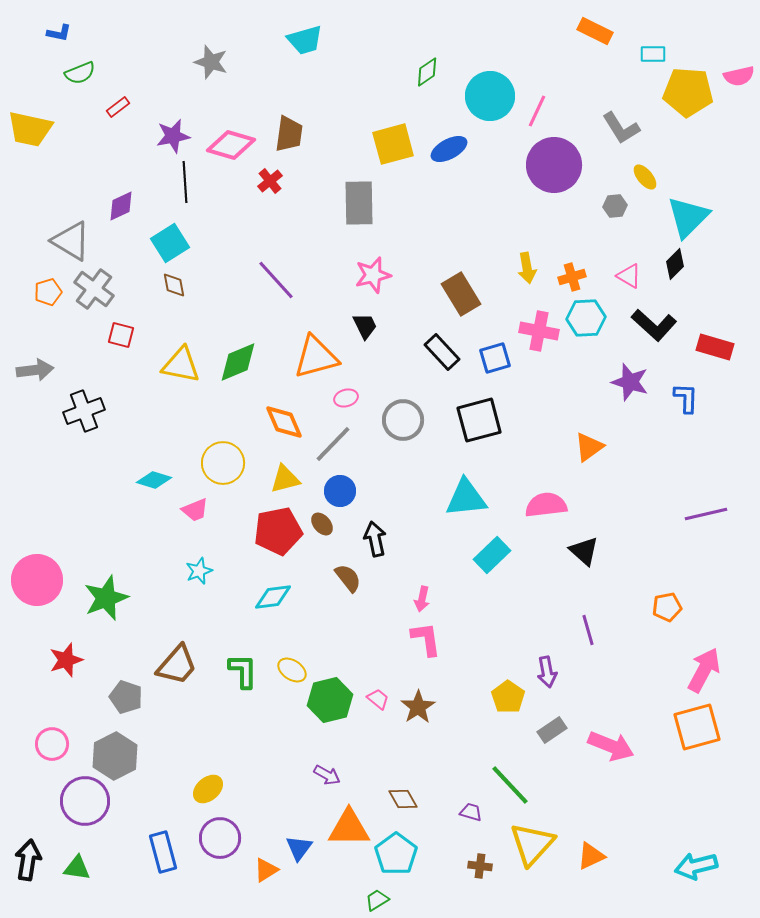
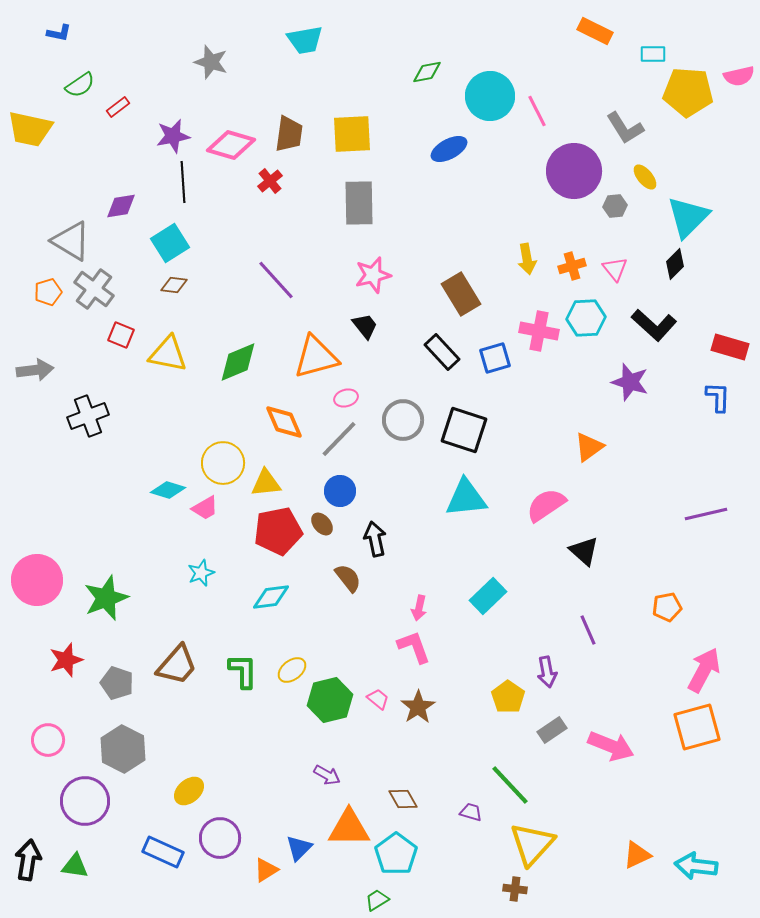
cyan trapezoid at (305, 40): rotated 6 degrees clockwise
green diamond at (427, 72): rotated 24 degrees clockwise
green semicircle at (80, 73): moved 12 px down; rotated 12 degrees counterclockwise
pink line at (537, 111): rotated 52 degrees counterclockwise
gray L-shape at (621, 128): moved 4 px right
yellow square at (393, 144): moved 41 px left, 10 px up; rotated 12 degrees clockwise
purple circle at (554, 165): moved 20 px right, 6 px down
black line at (185, 182): moved 2 px left
purple diamond at (121, 206): rotated 16 degrees clockwise
yellow arrow at (527, 268): moved 9 px up
pink triangle at (629, 276): moved 14 px left, 7 px up; rotated 20 degrees clockwise
orange cross at (572, 277): moved 11 px up
brown diamond at (174, 285): rotated 72 degrees counterclockwise
black trapezoid at (365, 326): rotated 12 degrees counterclockwise
red square at (121, 335): rotated 8 degrees clockwise
red rectangle at (715, 347): moved 15 px right
yellow triangle at (181, 365): moved 13 px left, 11 px up
blue L-shape at (686, 398): moved 32 px right, 1 px up
black cross at (84, 411): moved 4 px right, 5 px down
black square at (479, 420): moved 15 px left, 10 px down; rotated 33 degrees clockwise
gray line at (333, 444): moved 6 px right, 5 px up
yellow triangle at (285, 479): moved 19 px left, 4 px down; rotated 8 degrees clockwise
cyan diamond at (154, 480): moved 14 px right, 10 px down
pink semicircle at (546, 505): rotated 27 degrees counterclockwise
pink trapezoid at (195, 510): moved 10 px right, 2 px up; rotated 8 degrees counterclockwise
cyan rectangle at (492, 555): moved 4 px left, 41 px down
cyan star at (199, 571): moved 2 px right, 2 px down
cyan diamond at (273, 597): moved 2 px left
pink arrow at (422, 599): moved 3 px left, 9 px down
purple line at (588, 630): rotated 8 degrees counterclockwise
pink L-shape at (426, 639): moved 12 px left, 8 px down; rotated 12 degrees counterclockwise
yellow ellipse at (292, 670): rotated 72 degrees counterclockwise
gray pentagon at (126, 697): moved 9 px left, 14 px up
pink circle at (52, 744): moved 4 px left, 4 px up
gray hexagon at (115, 756): moved 8 px right, 7 px up; rotated 6 degrees counterclockwise
yellow ellipse at (208, 789): moved 19 px left, 2 px down
blue triangle at (299, 848): rotated 8 degrees clockwise
blue rectangle at (163, 852): rotated 51 degrees counterclockwise
orange triangle at (591, 856): moved 46 px right, 1 px up
brown cross at (480, 866): moved 35 px right, 23 px down
cyan arrow at (696, 866): rotated 21 degrees clockwise
green triangle at (77, 868): moved 2 px left, 2 px up
